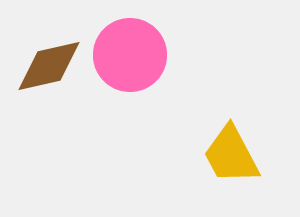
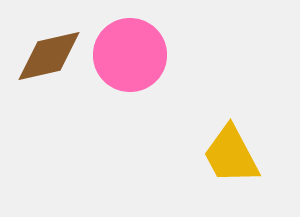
brown diamond: moved 10 px up
